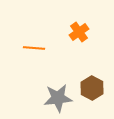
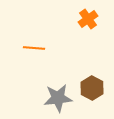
orange cross: moved 9 px right, 13 px up
